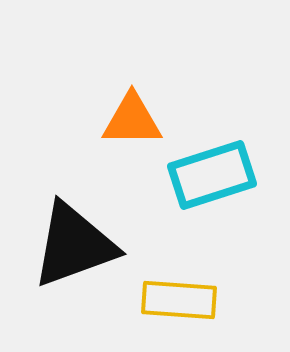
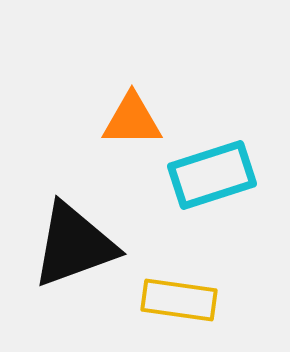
yellow rectangle: rotated 4 degrees clockwise
